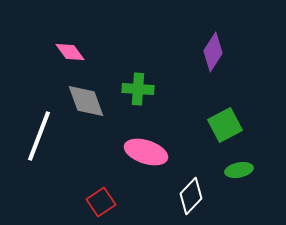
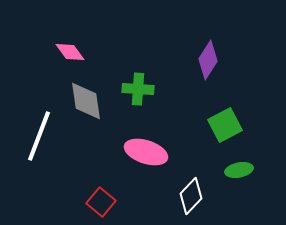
purple diamond: moved 5 px left, 8 px down
gray diamond: rotated 12 degrees clockwise
red square: rotated 16 degrees counterclockwise
